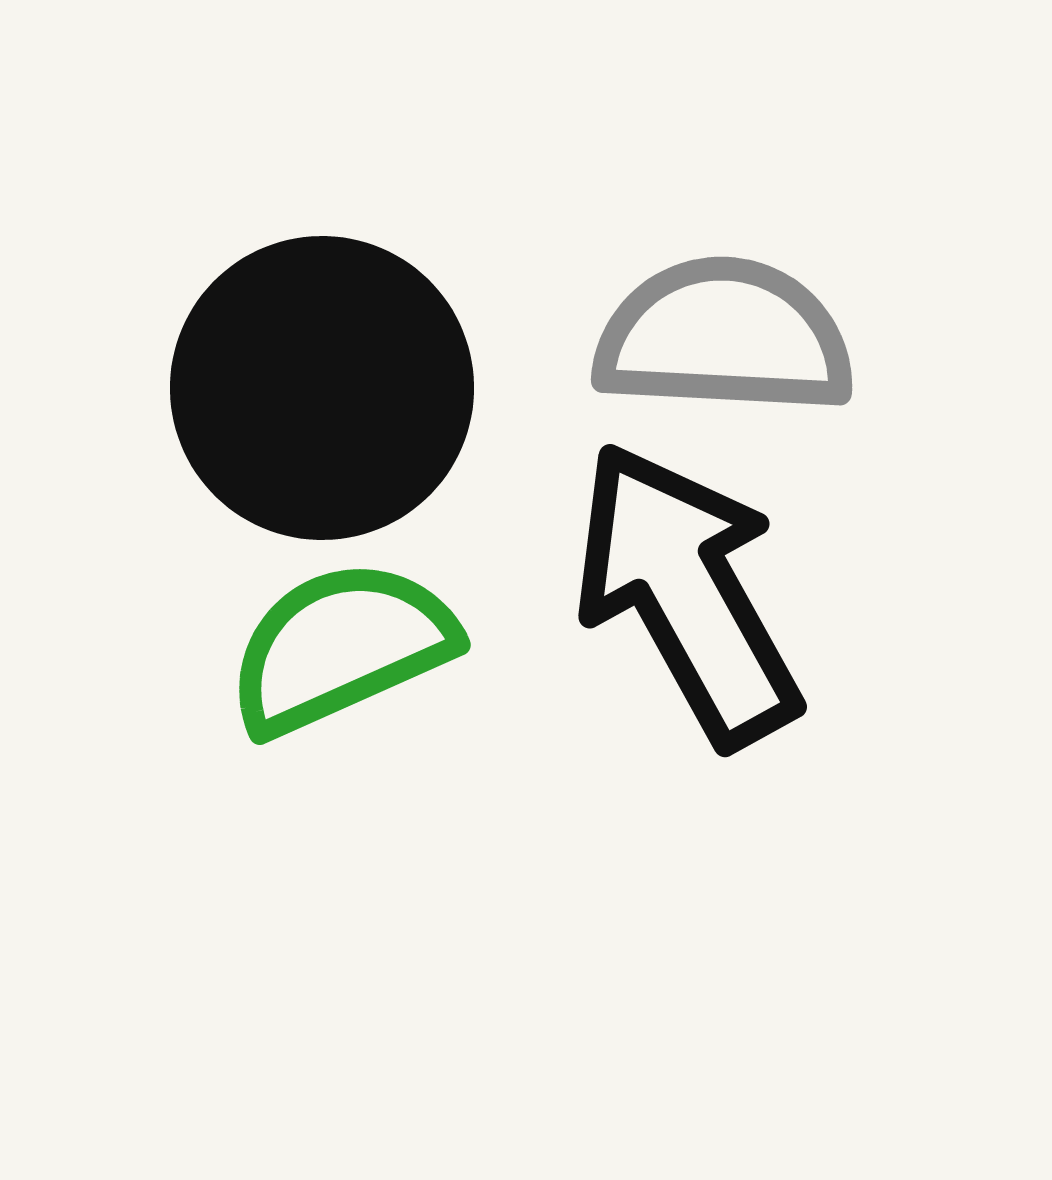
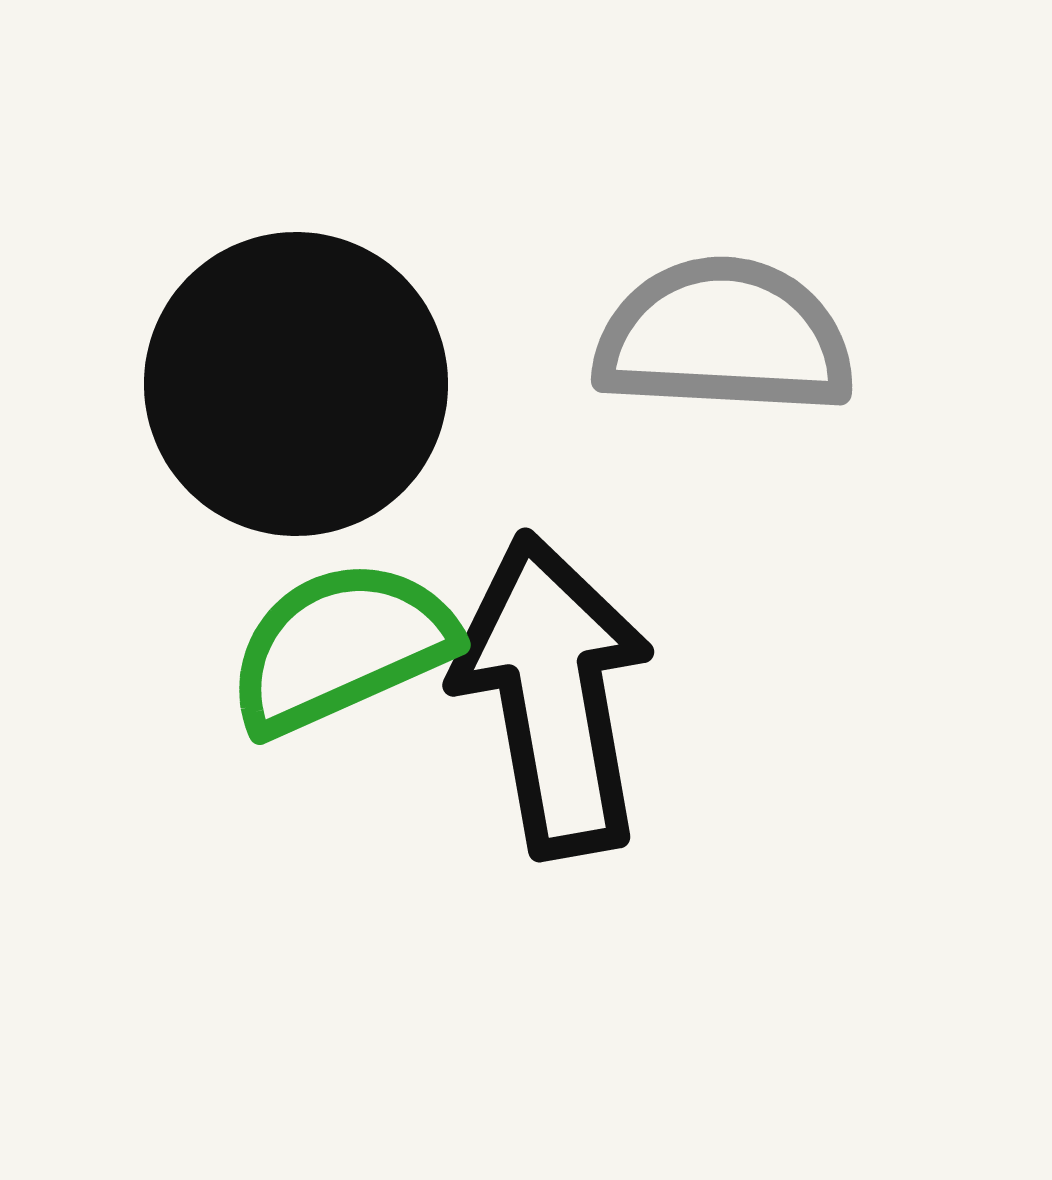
black circle: moved 26 px left, 4 px up
black arrow: moved 134 px left, 101 px down; rotated 19 degrees clockwise
